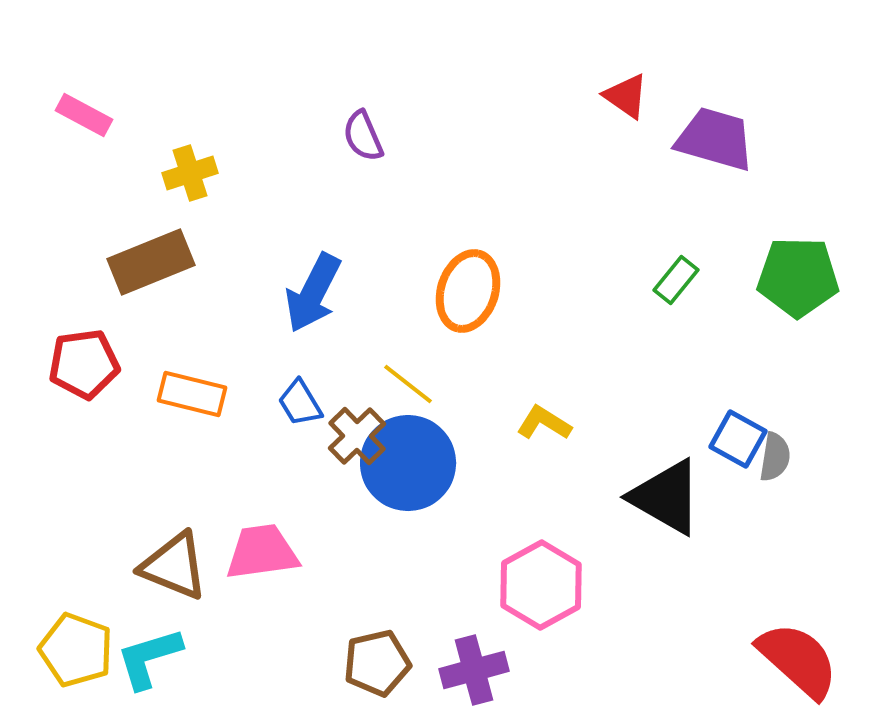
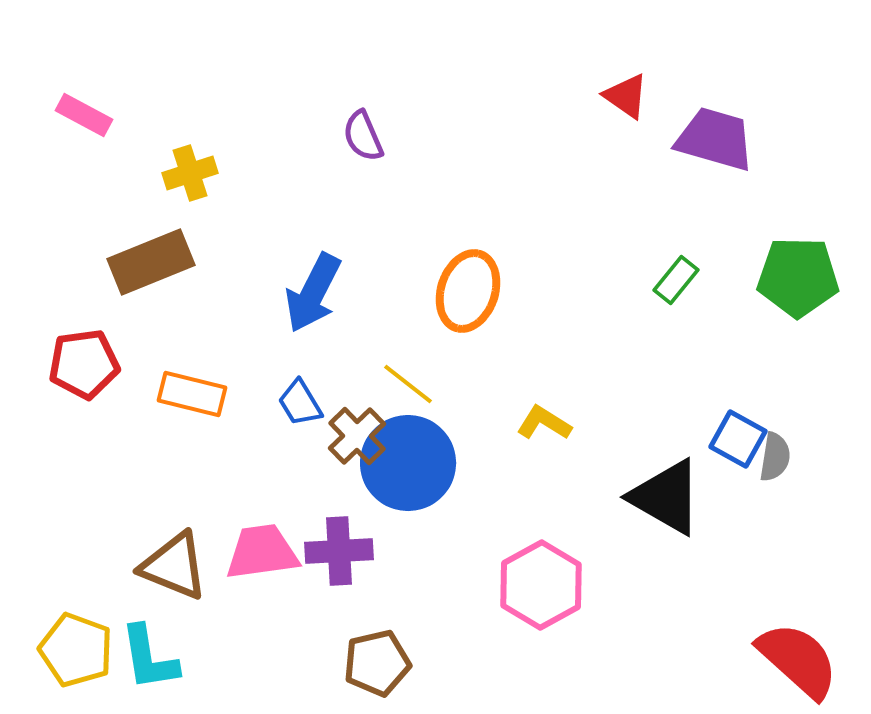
cyan L-shape: rotated 82 degrees counterclockwise
purple cross: moved 135 px left, 119 px up; rotated 12 degrees clockwise
